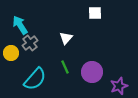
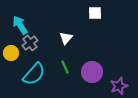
cyan semicircle: moved 1 px left, 5 px up
